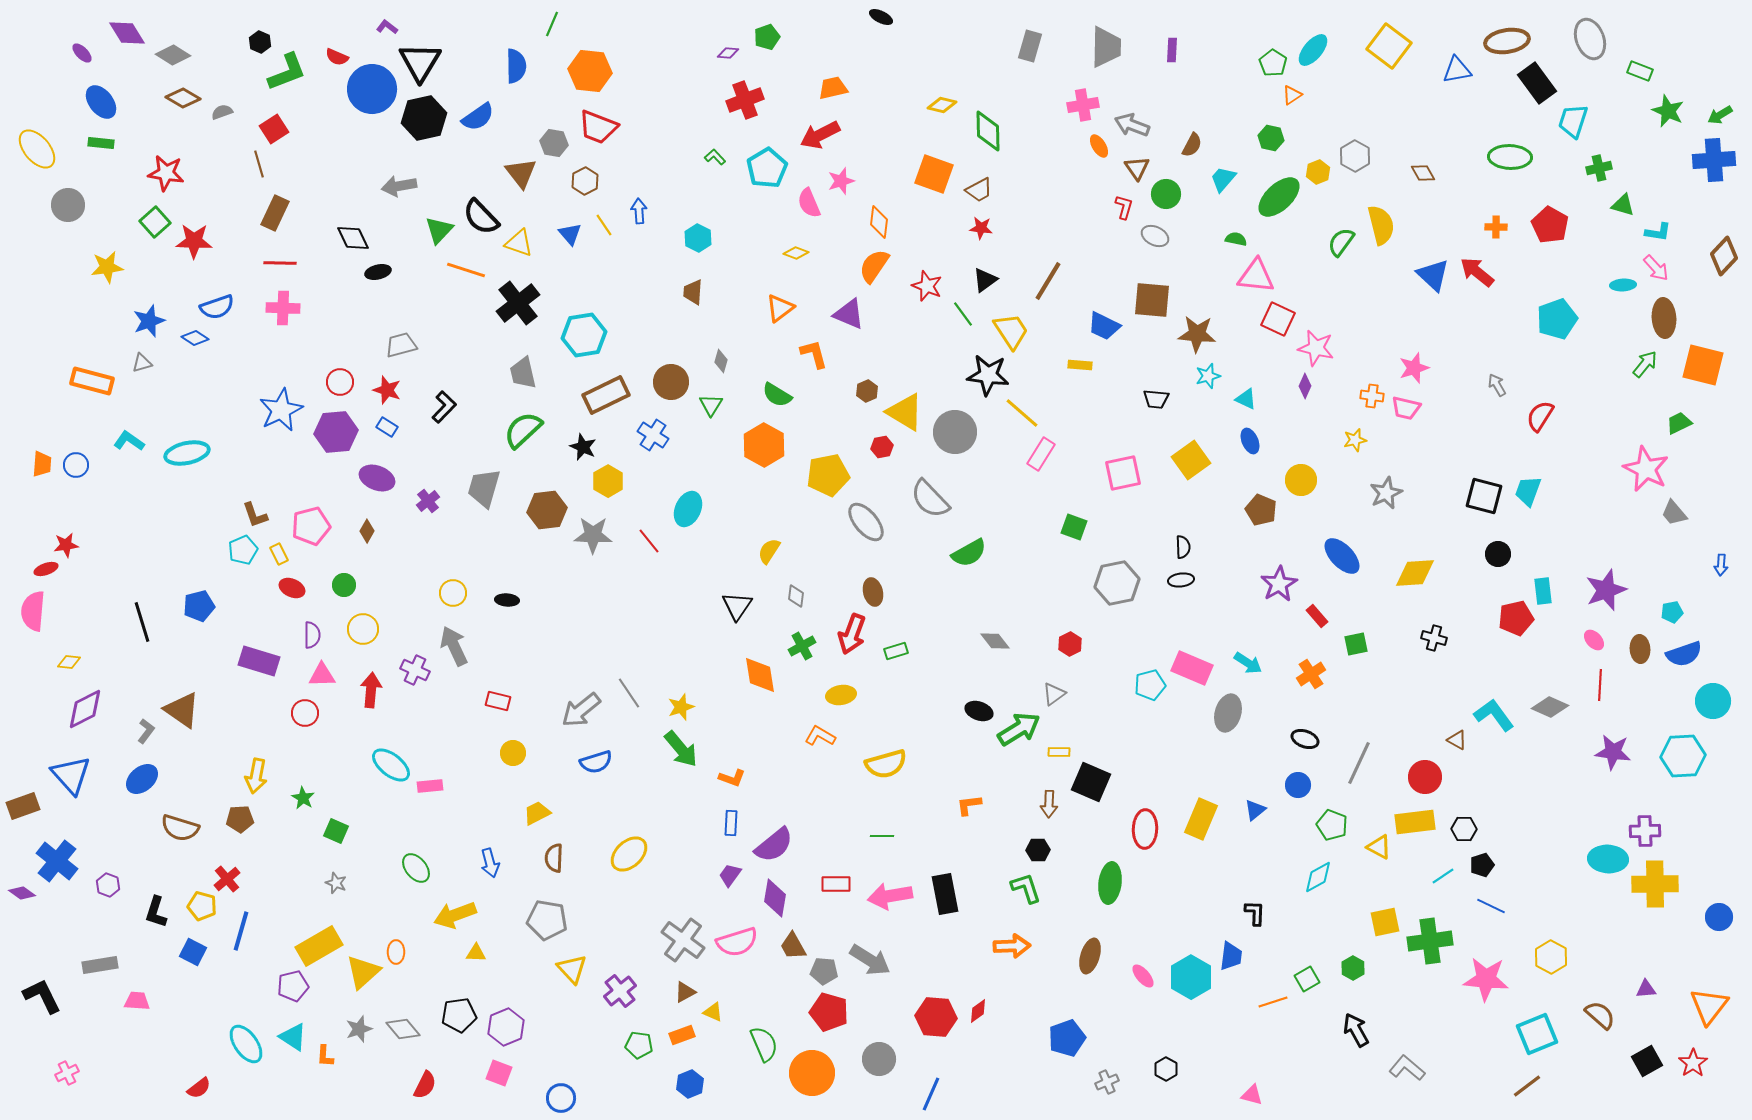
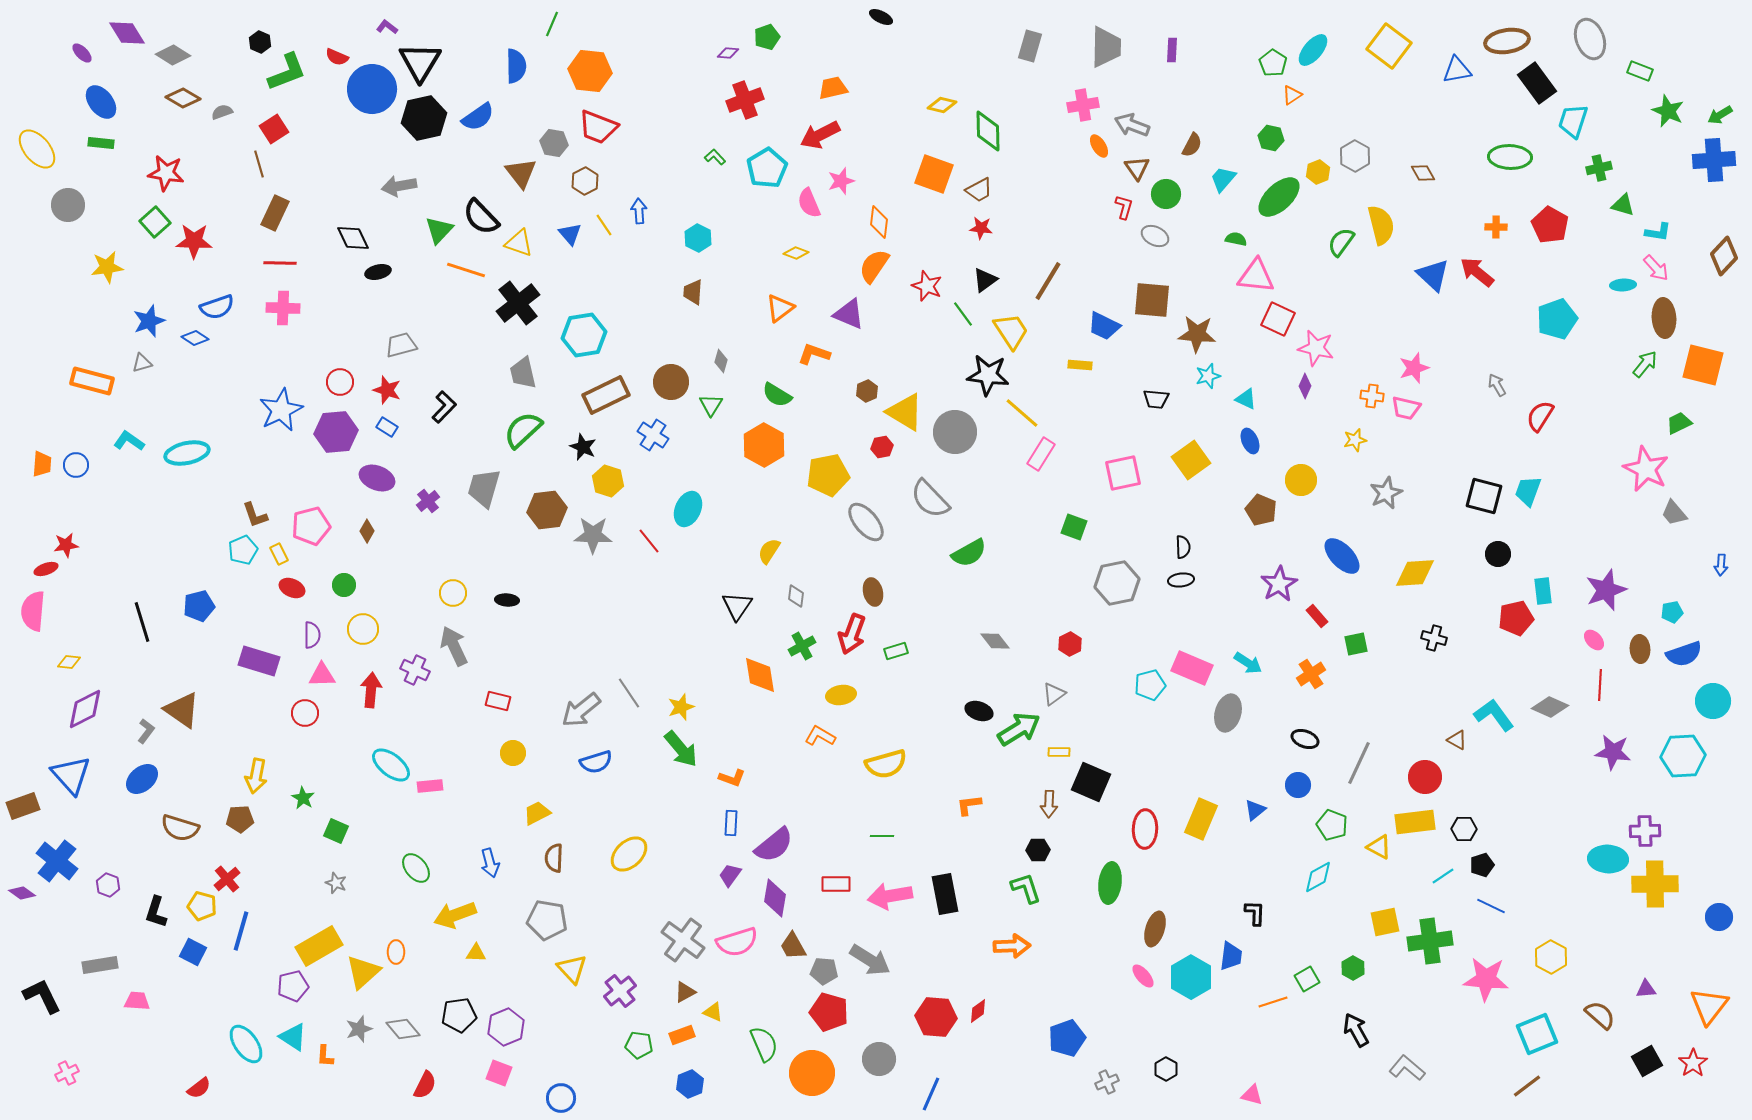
orange L-shape at (814, 354): rotated 56 degrees counterclockwise
yellow hexagon at (608, 481): rotated 12 degrees counterclockwise
brown ellipse at (1090, 956): moved 65 px right, 27 px up
